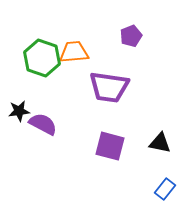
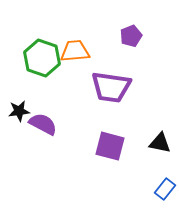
orange trapezoid: moved 1 px right, 1 px up
purple trapezoid: moved 2 px right
